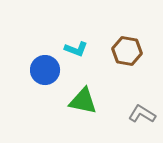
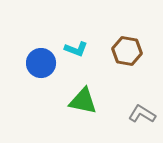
blue circle: moved 4 px left, 7 px up
